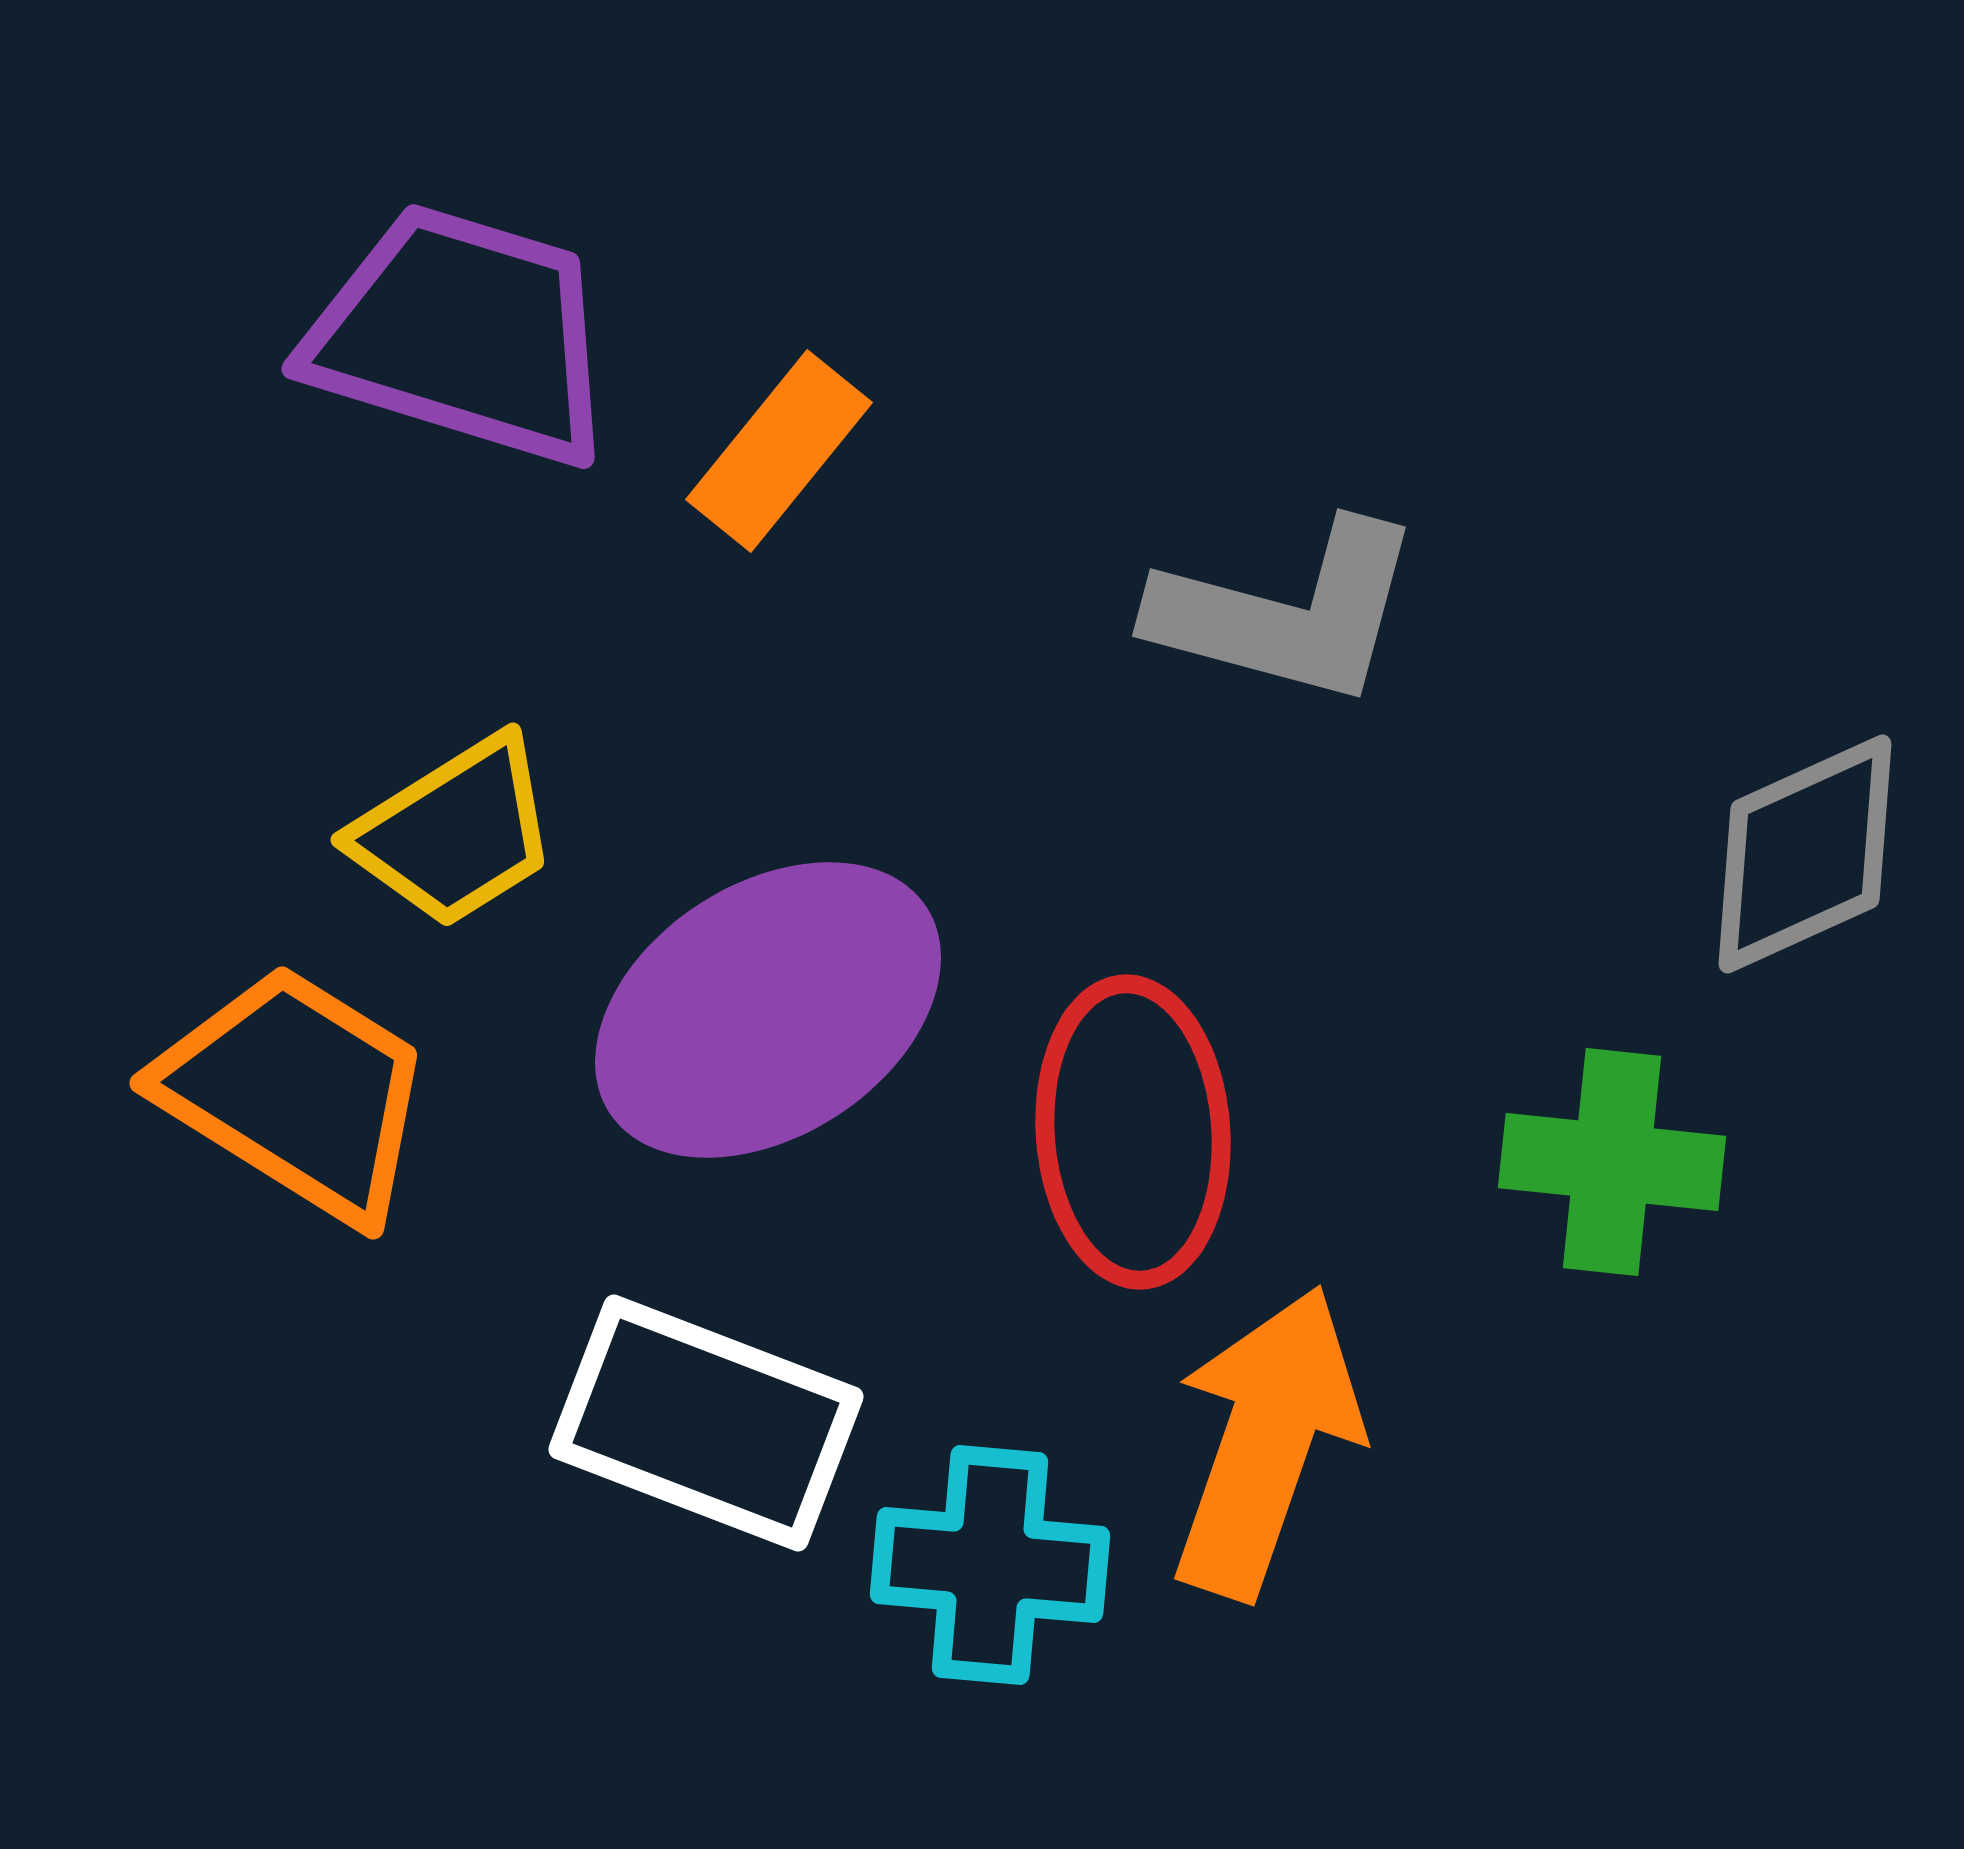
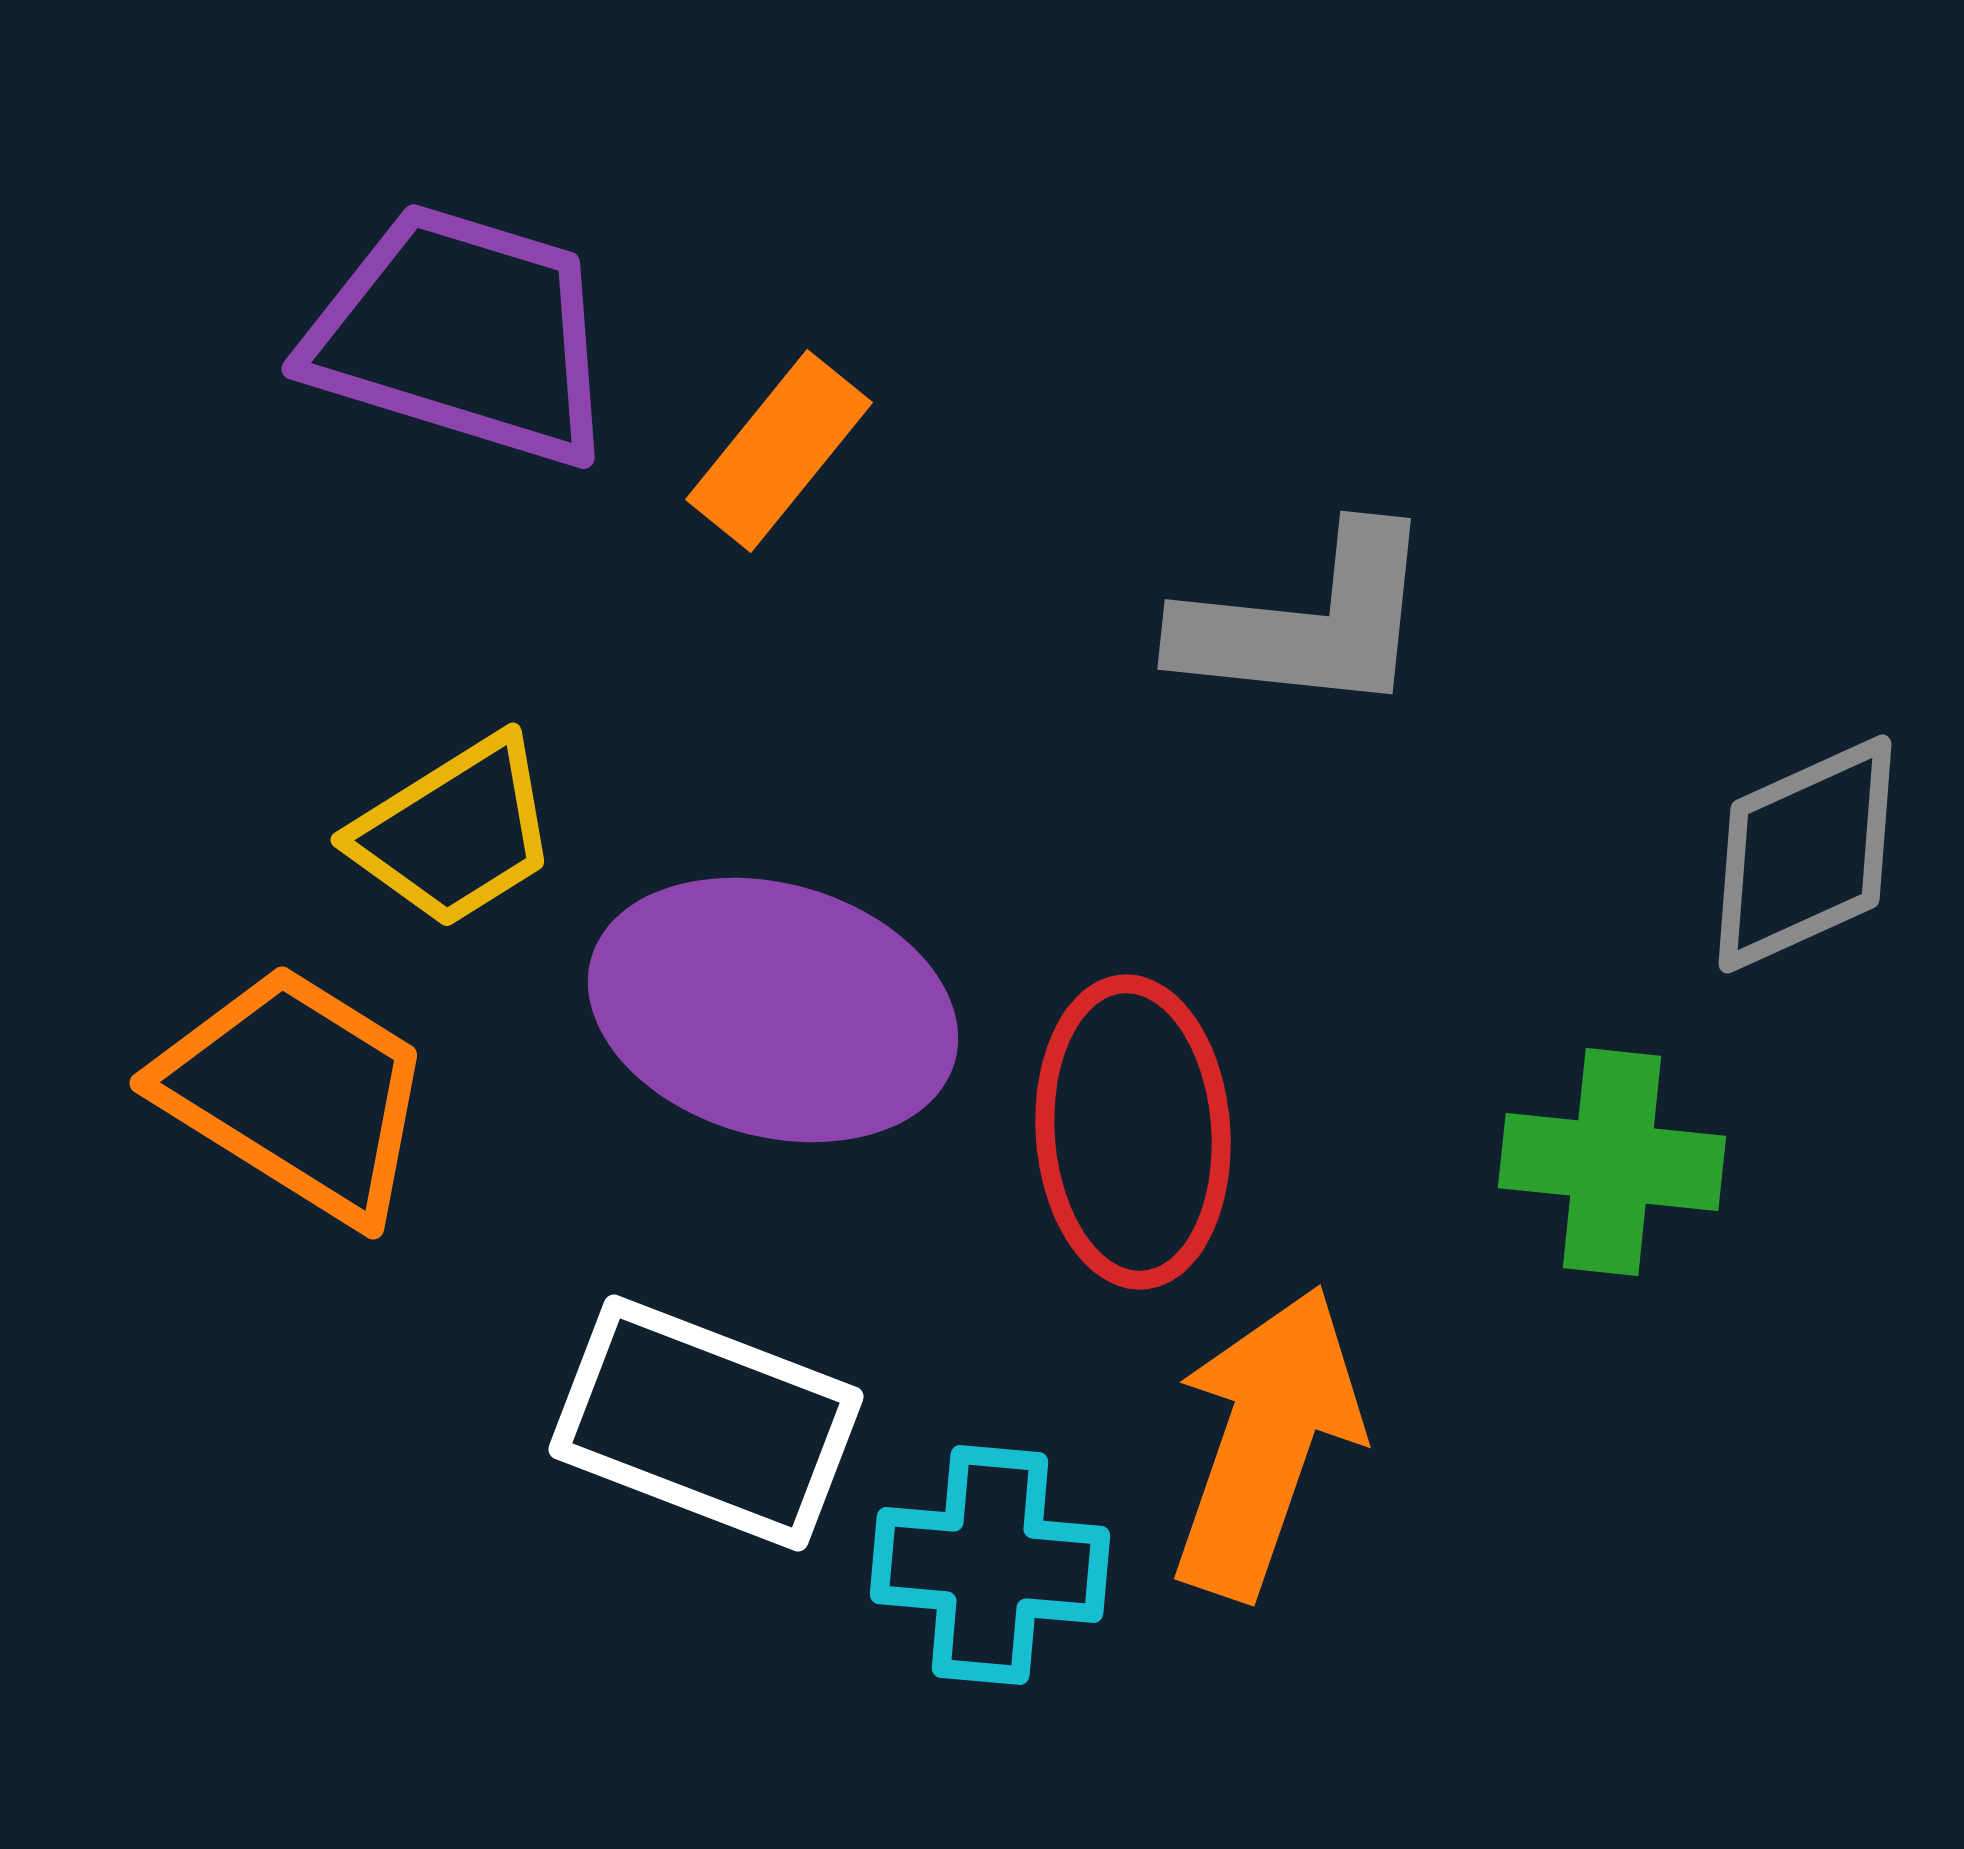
gray L-shape: moved 20 px right, 9 px down; rotated 9 degrees counterclockwise
purple ellipse: moved 5 px right; rotated 49 degrees clockwise
